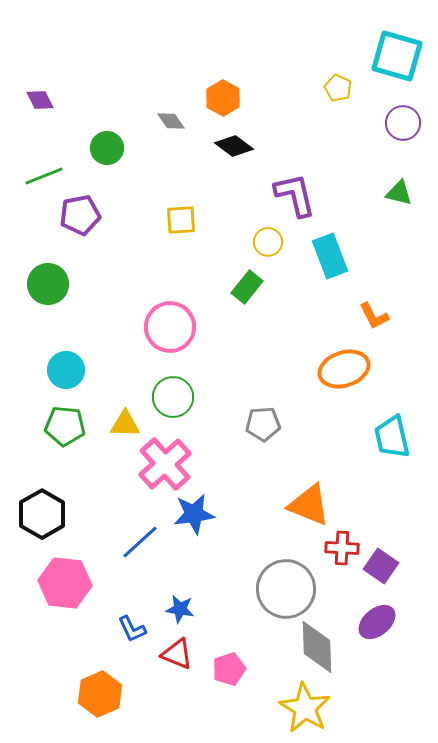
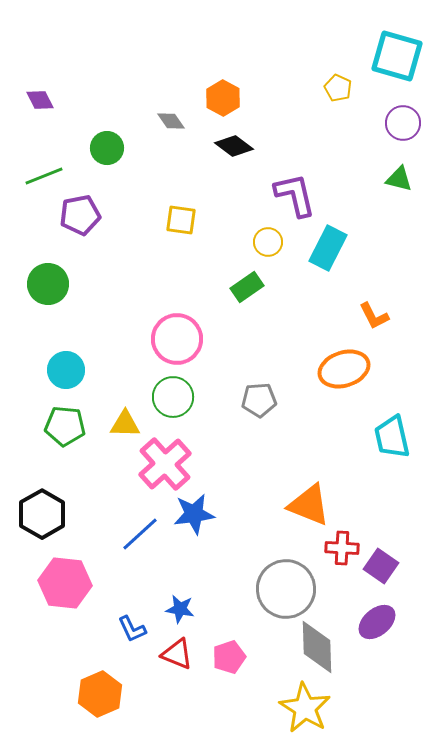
green triangle at (399, 193): moved 14 px up
yellow square at (181, 220): rotated 12 degrees clockwise
cyan rectangle at (330, 256): moved 2 px left, 8 px up; rotated 48 degrees clockwise
green rectangle at (247, 287): rotated 16 degrees clockwise
pink circle at (170, 327): moved 7 px right, 12 px down
gray pentagon at (263, 424): moved 4 px left, 24 px up
blue line at (140, 542): moved 8 px up
pink pentagon at (229, 669): moved 12 px up
